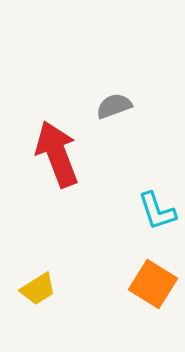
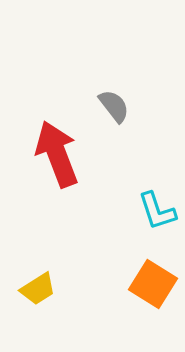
gray semicircle: rotated 72 degrees clockwise
